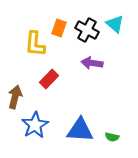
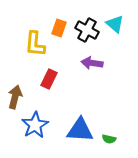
red rectangle: rotated 18 degrees counterclockwise
green semicircle: moved 3 px left, 2 px down
